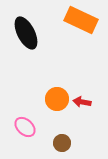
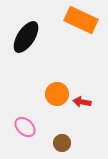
black ellipse: moved 4 px down; rotated 60 degrees clockwise
orange circle: moved 5 px up
